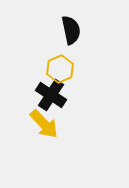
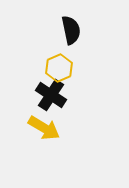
yellow hexagon: moved 1 px left, 1 px up
yellow arrow: moved 4 px down; rotated 16 degrees counterclockwise
